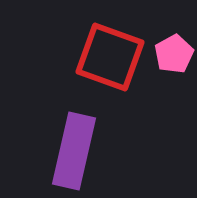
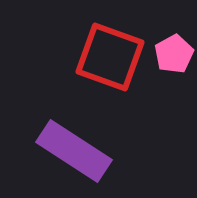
purple rectangle: rotated 70 degrees counterclockwise
